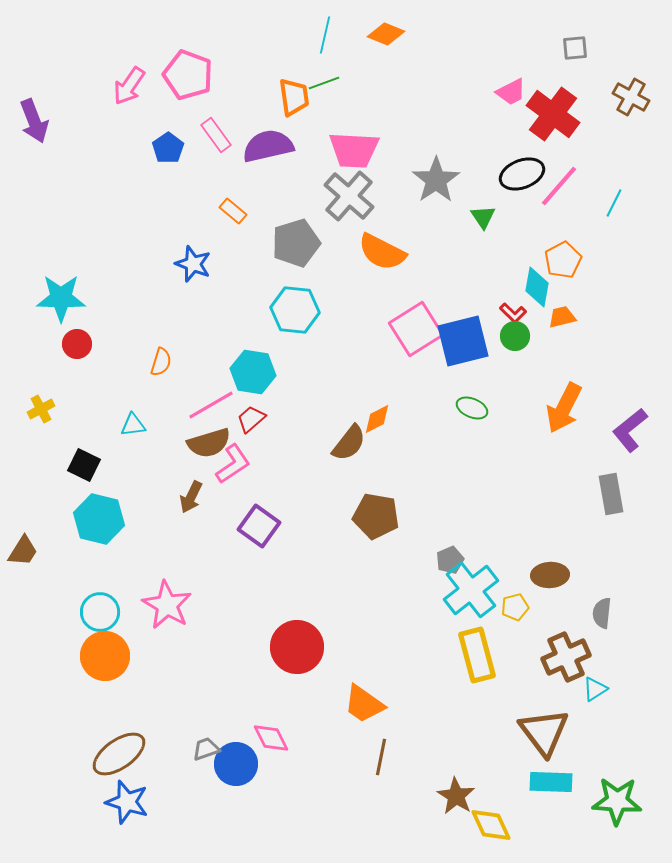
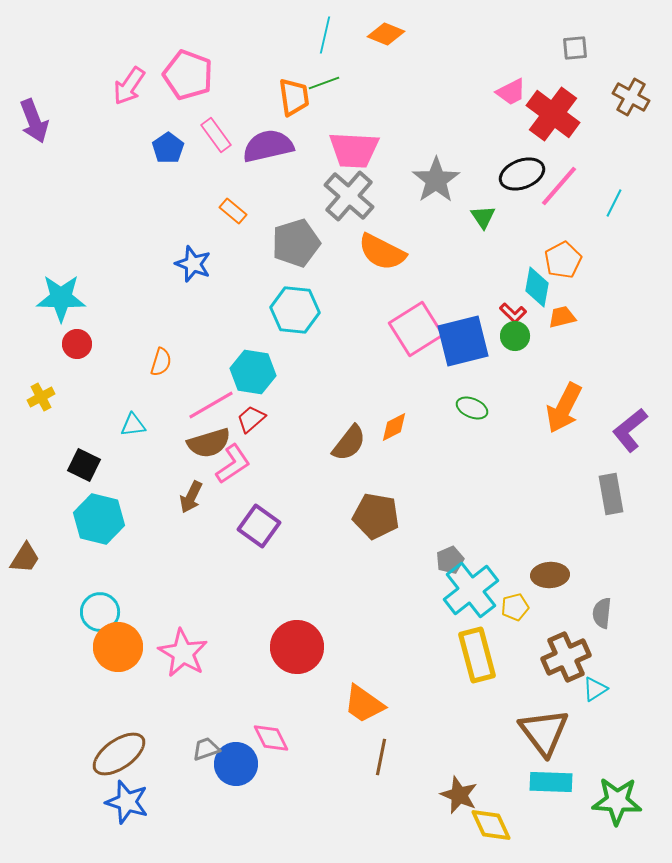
yellow cross at (41, 409): moved 12 px up
orange diamond at (377, 419): moved 17 px right, 8 px down
brown trapezoid at (23, 551): moved 2 px right, 7 px down
pink star at (167, 605): moved 16 px right, 48 px down
orange circle at (105, 656): moved 13 px right, 9 px up
brown star at (456, 796): moved 3 px right, 1 px up; rotated 9 degrees counterclockwise
